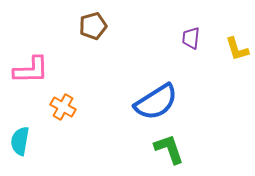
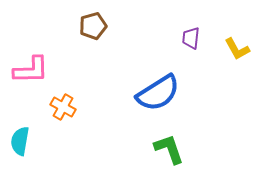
yellow L-shape: rotated 12 degrees counterclockwise
blue semicircle: moved 2 px right, 9 px up
